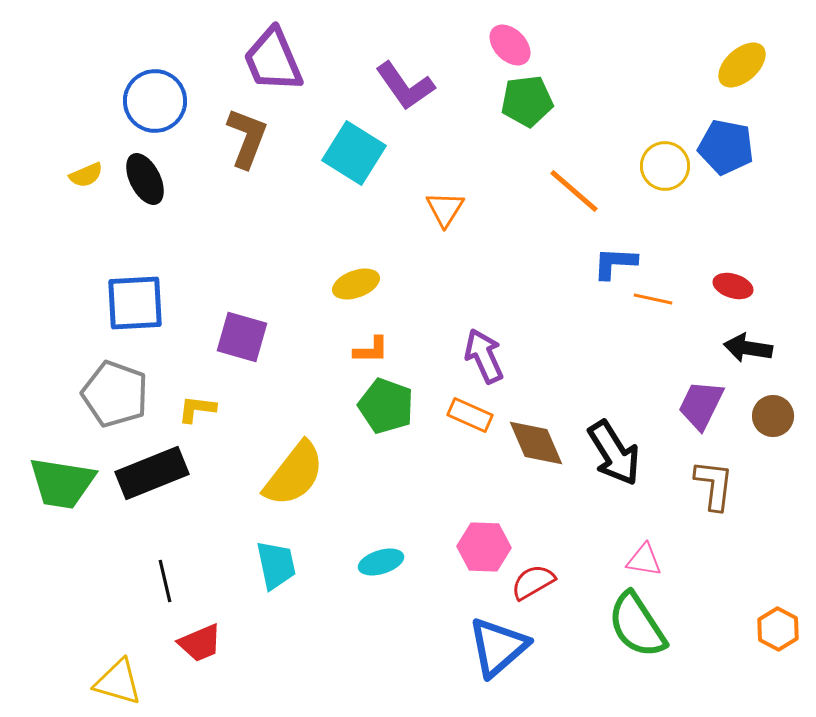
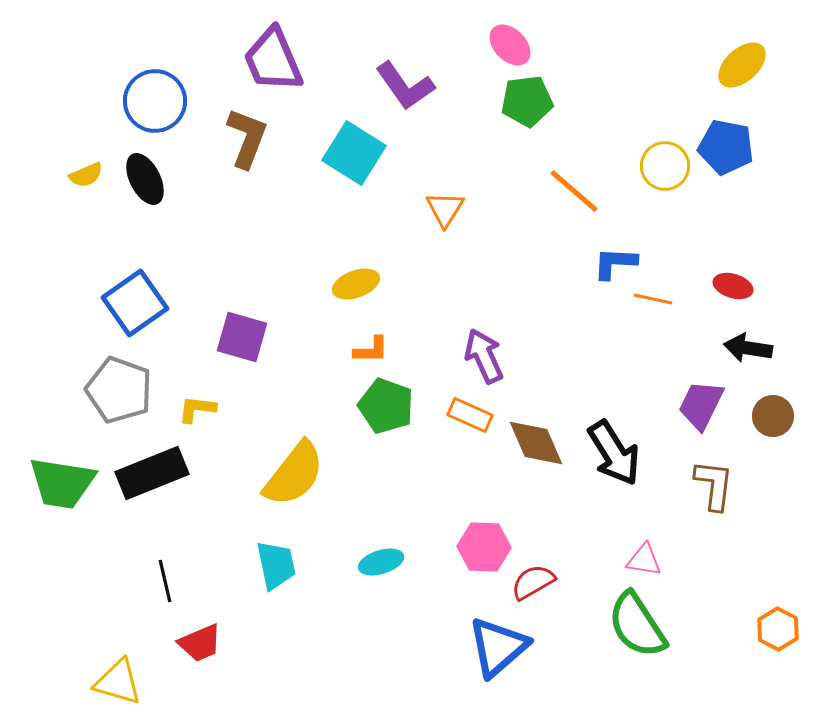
blue square at (135, 303): rotated 32 degrees counterclockwise
gray pentagon at (115, 394): moved 4 px right, 4 px up
